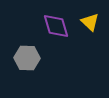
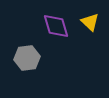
gray hexagon: rotated 10 degrees counterclockwise
